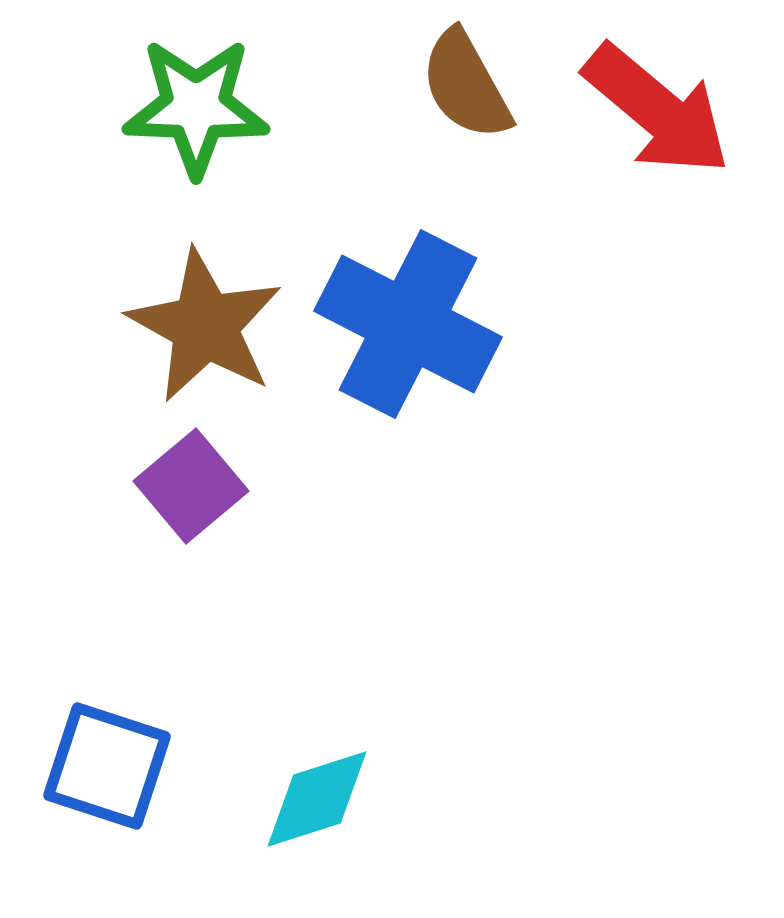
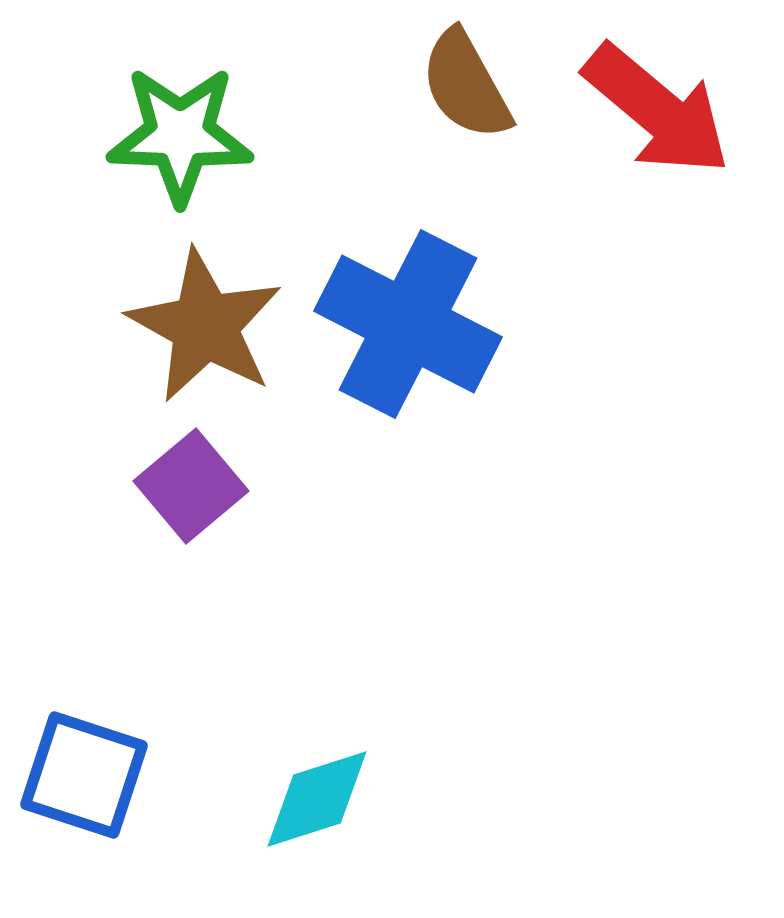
green star: moved 16 px left, 28 px down
blue square: moved 23 px left, 9 px down
